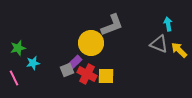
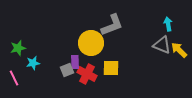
gray triangle: moved 3 px right, 1 px down
purple rectangle: rotated 48 degrees counterclockwise
yellow square: moved 5 px right, 8 px up
